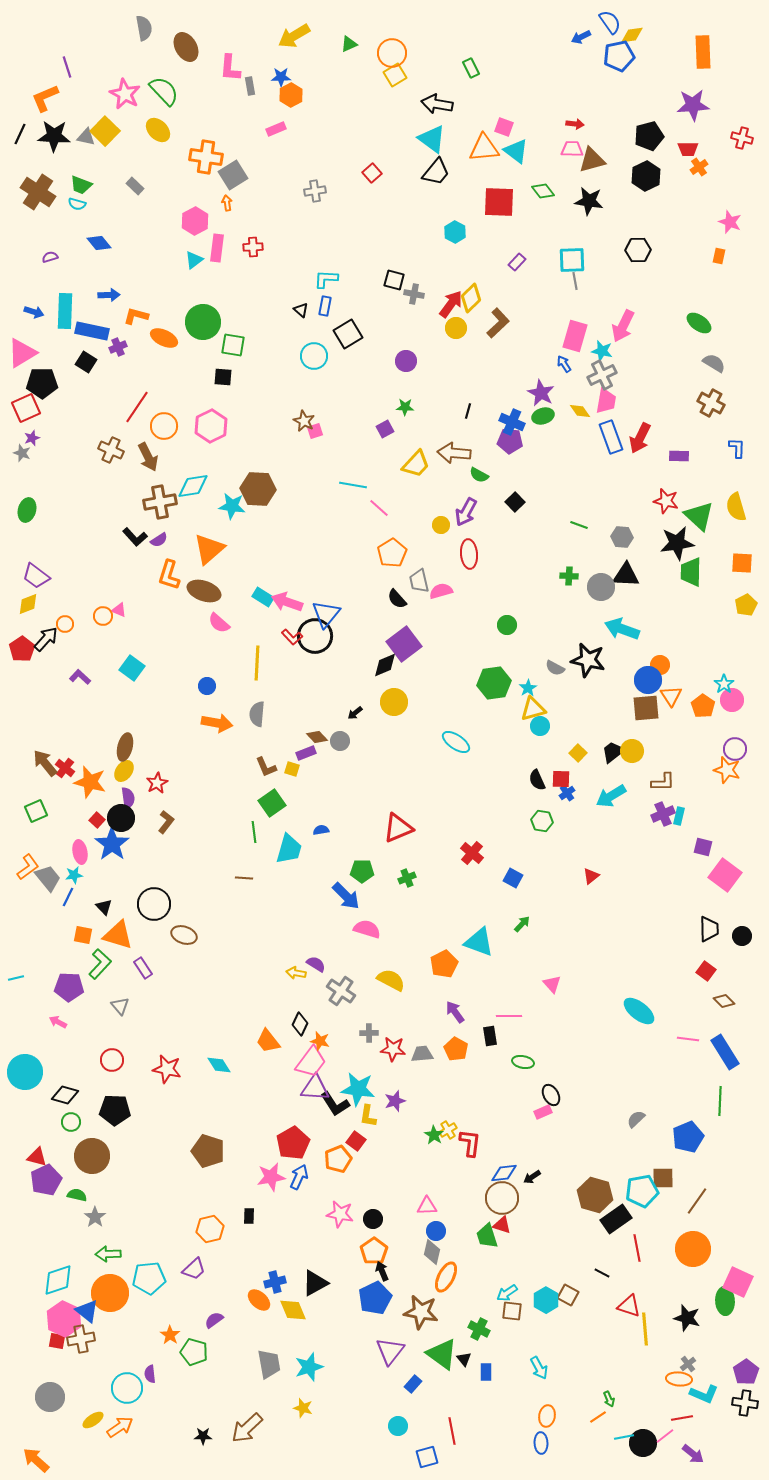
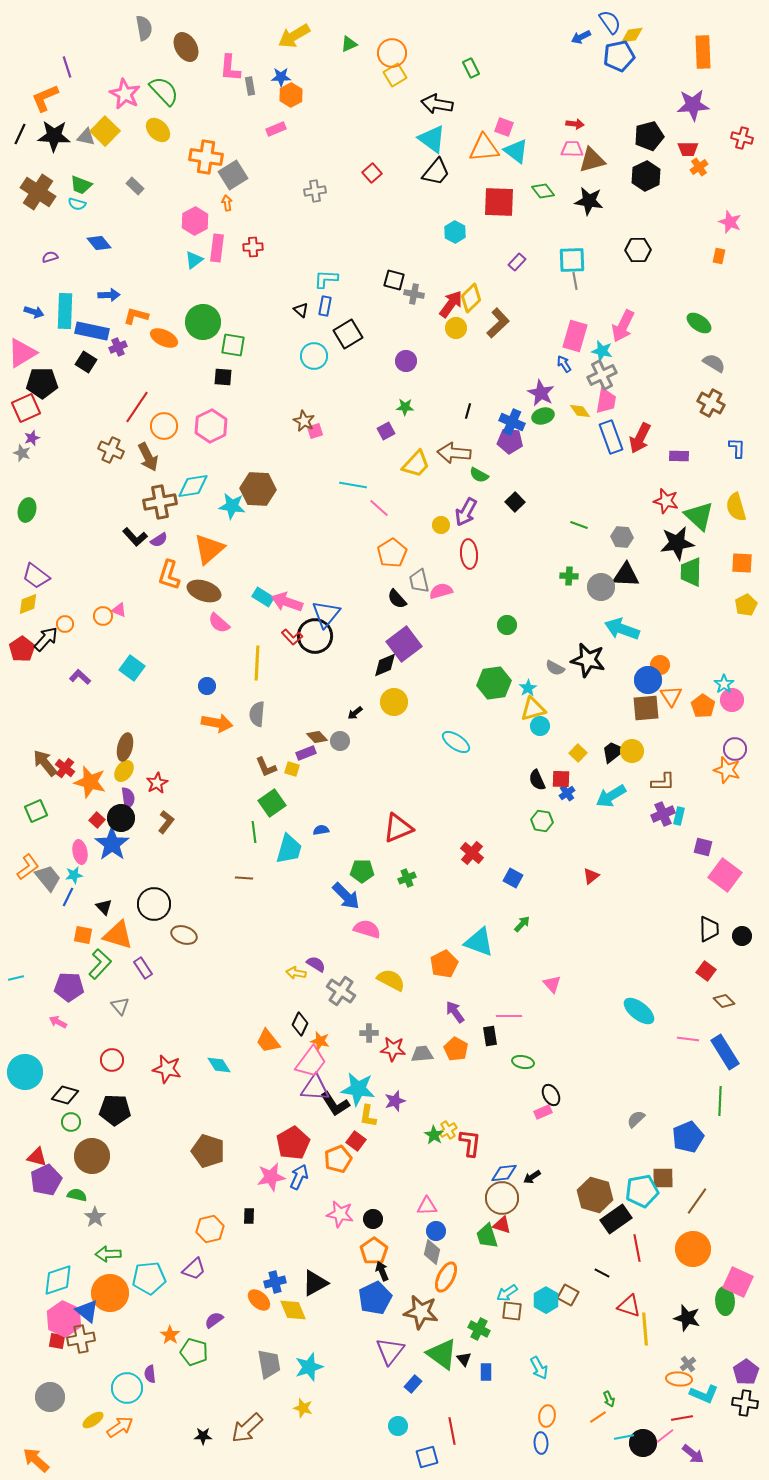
purple square at (385, 429): moved 1 px right, 2 px down
